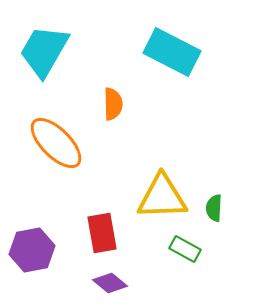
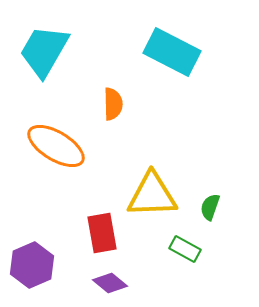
orange ellipse: moved 3 px down; rotated 14 degrees counterclockwise
yellow triangle: moved 10 px left, 2 px up
green semicircle: moved 4 px left, 1 px up; rotated 16 degrees clockwise
purple hexagon: moved 15 px down; rotated 12 degrees counterclockwise
